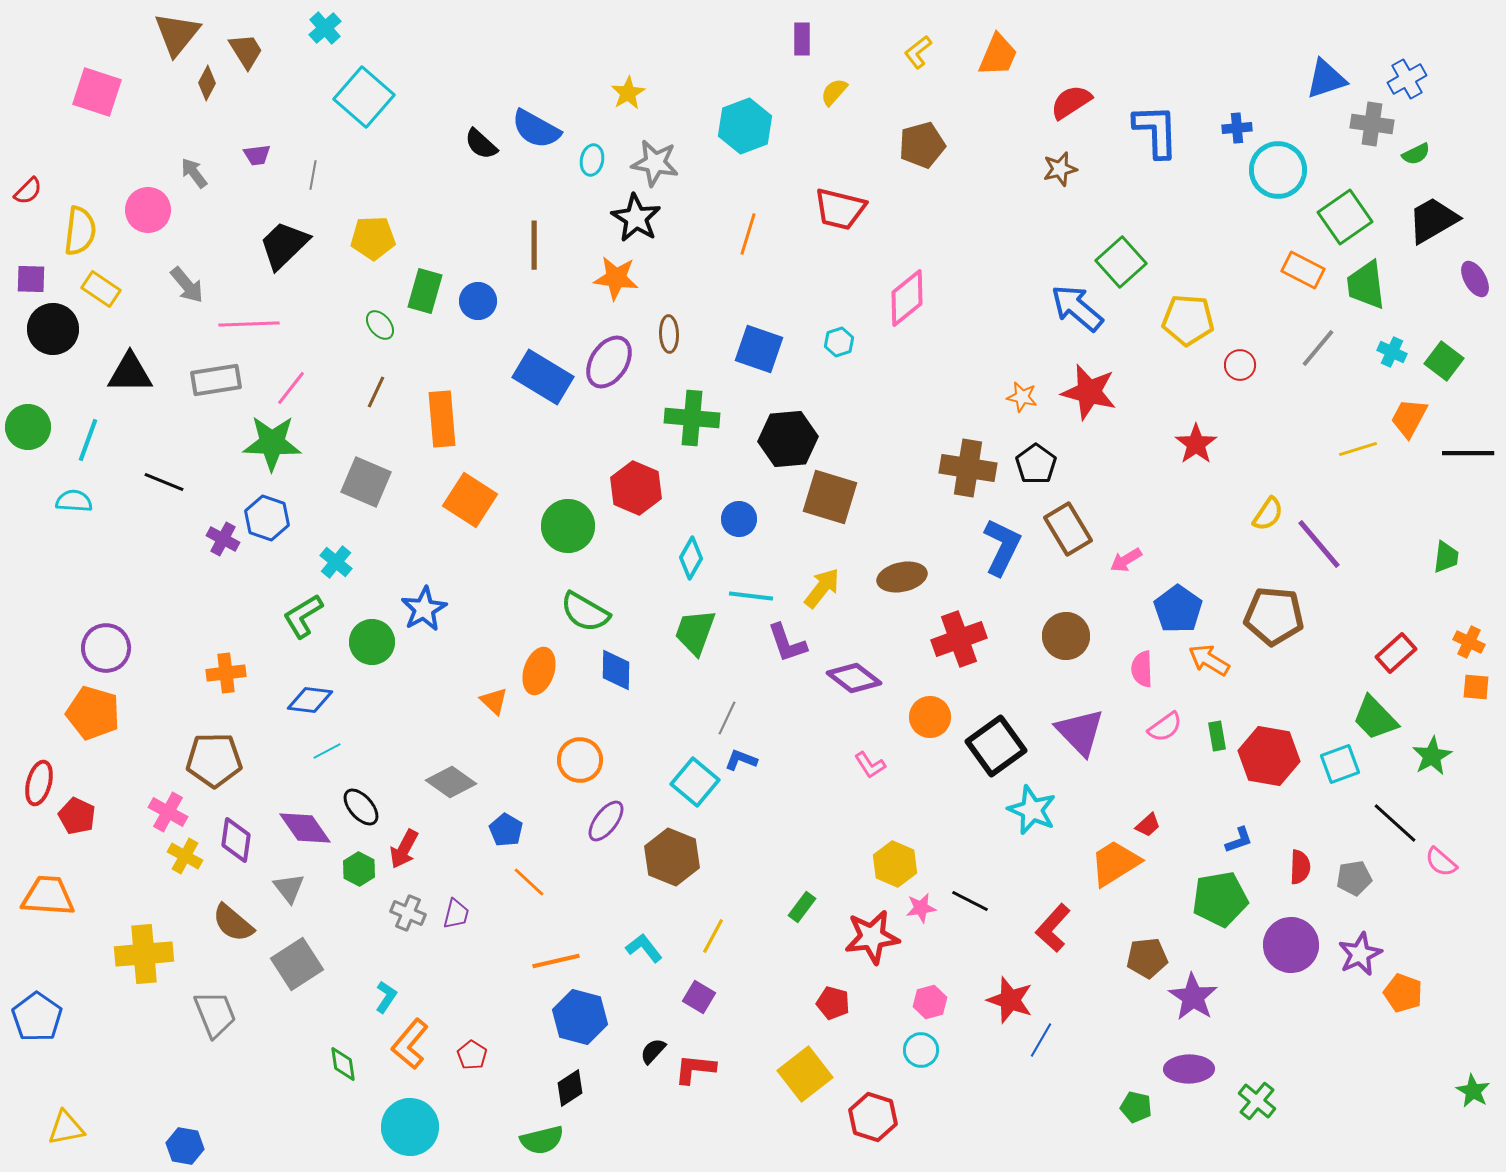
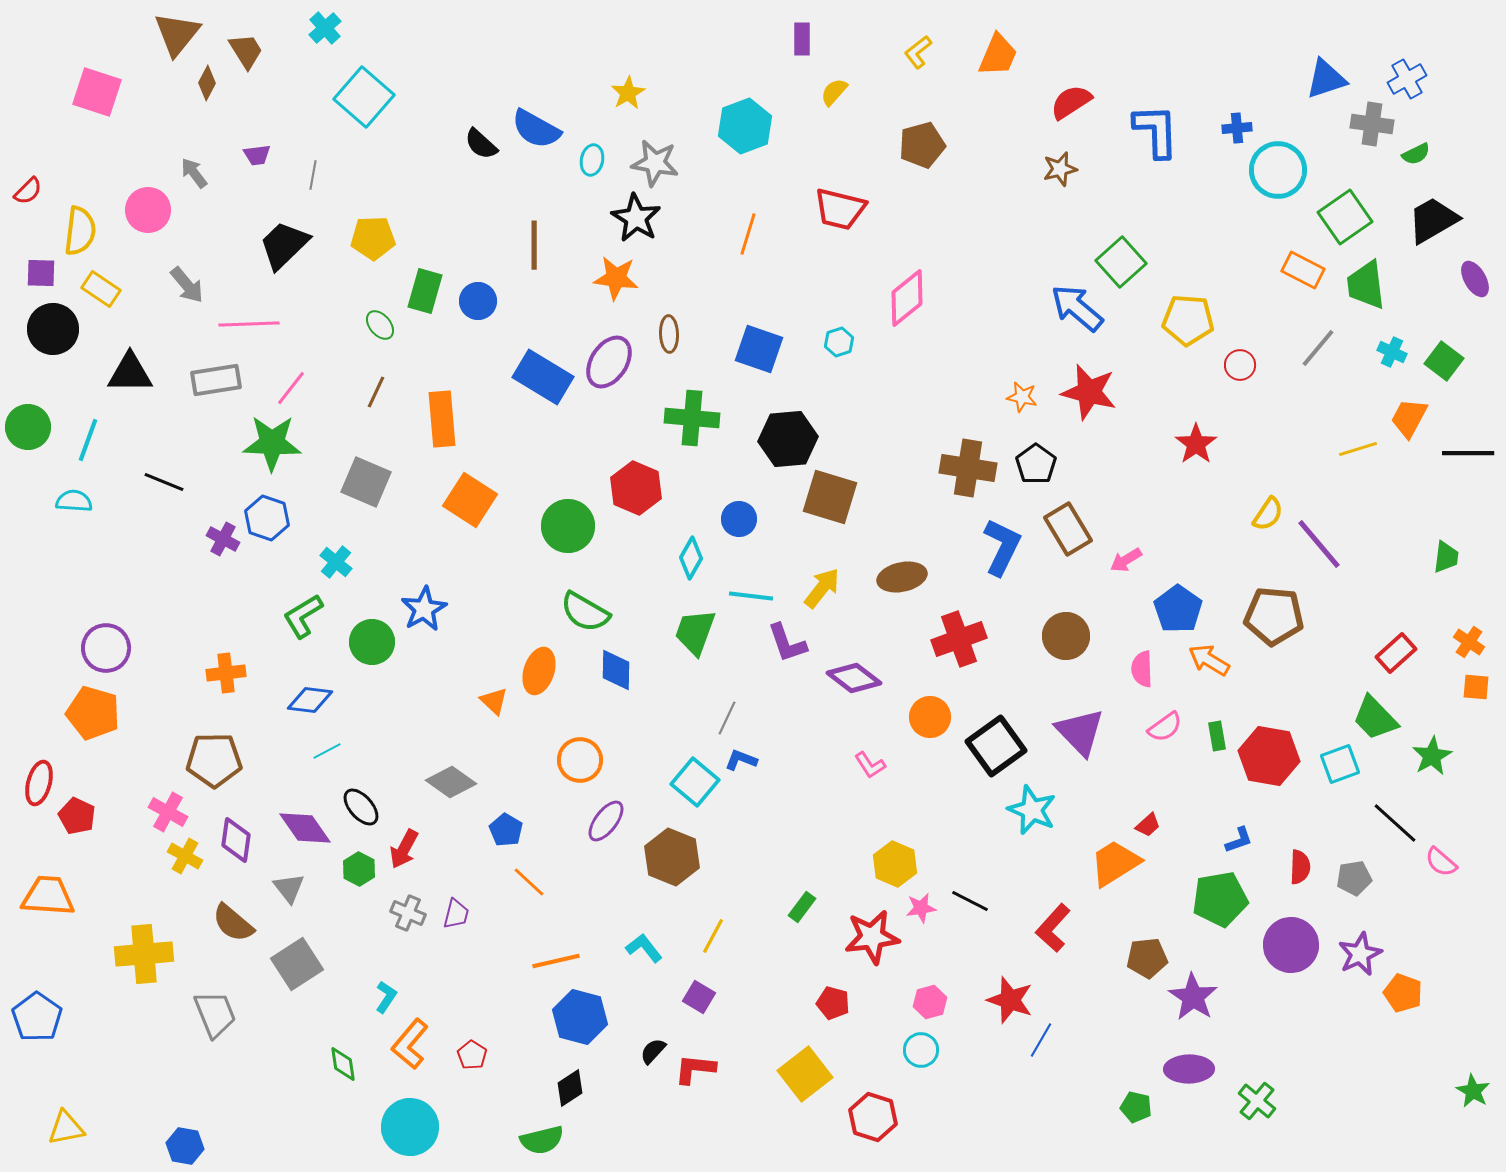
purple square at (31, 279): moved 10 px right, 6 px up
orange cross at (1469, 642): rotated 8 degrees clockwise
